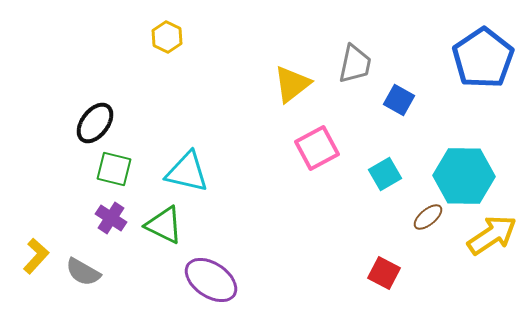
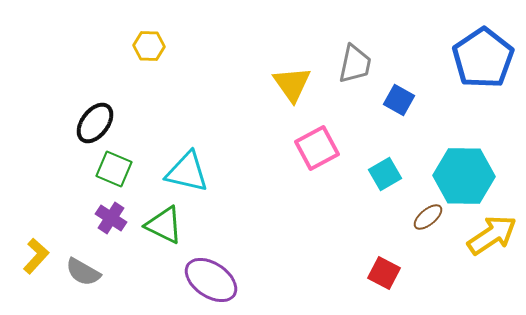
yellow hexagon: moved 18 px left, 9 px down; rotated 24 degrees counterclockwise
yellow triangle: rotated 27 degrees counterclockwise
green square: rotated 9 degrees clockwise
